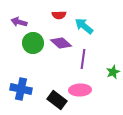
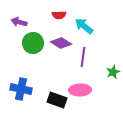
purple diamond: rotated 10 degrees counterclockwise
purple line: moved 2 px up
black rectangle: rotated 18 degrees counterclockwise
